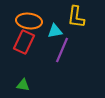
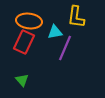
cyan triangle: moved 1 px down
purple line: moved 3 px right, 2 px up
green triangle: moved 1 px left, 5 px up; rotated 40 degrees clockwise
